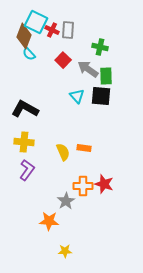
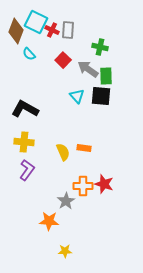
brown diamond: moved 8 px left, 5 px up
